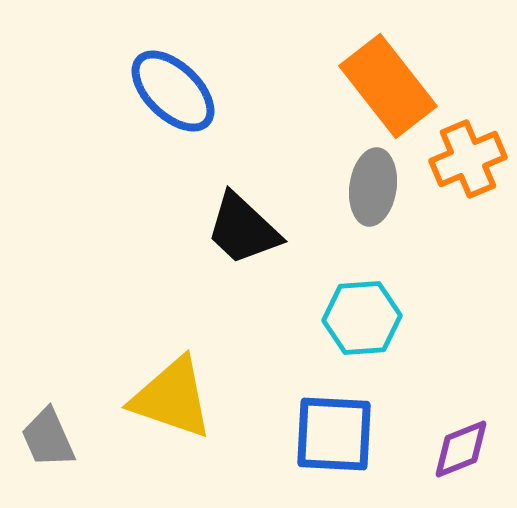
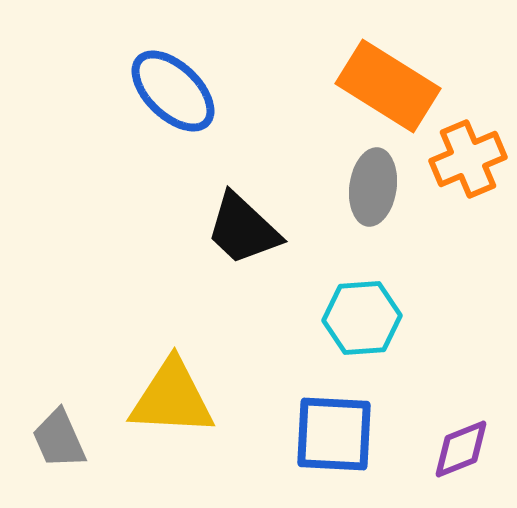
orange rectangle: rotated 20 degrees counterclockwise
yellow triangle: rotated 16 degrees counterclockwise
gray trapezoid: moved 11 px right, 1 px down
